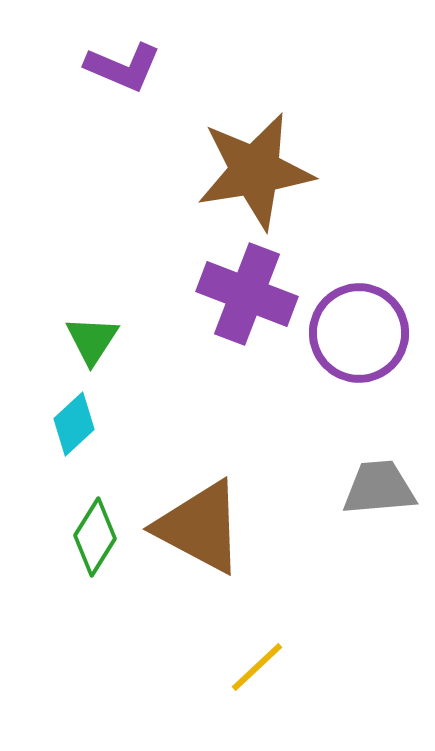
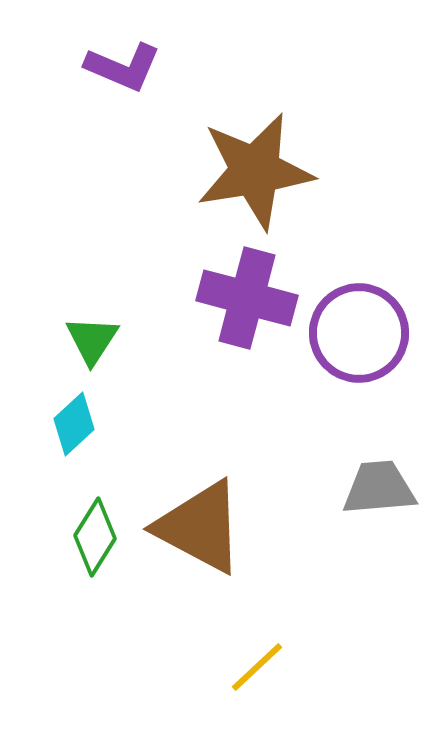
purple cross: moved 4 px down; rotated 6 degrees counterclockwise
